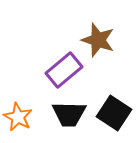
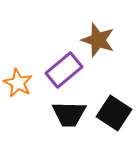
orange star: moved 34 px up
